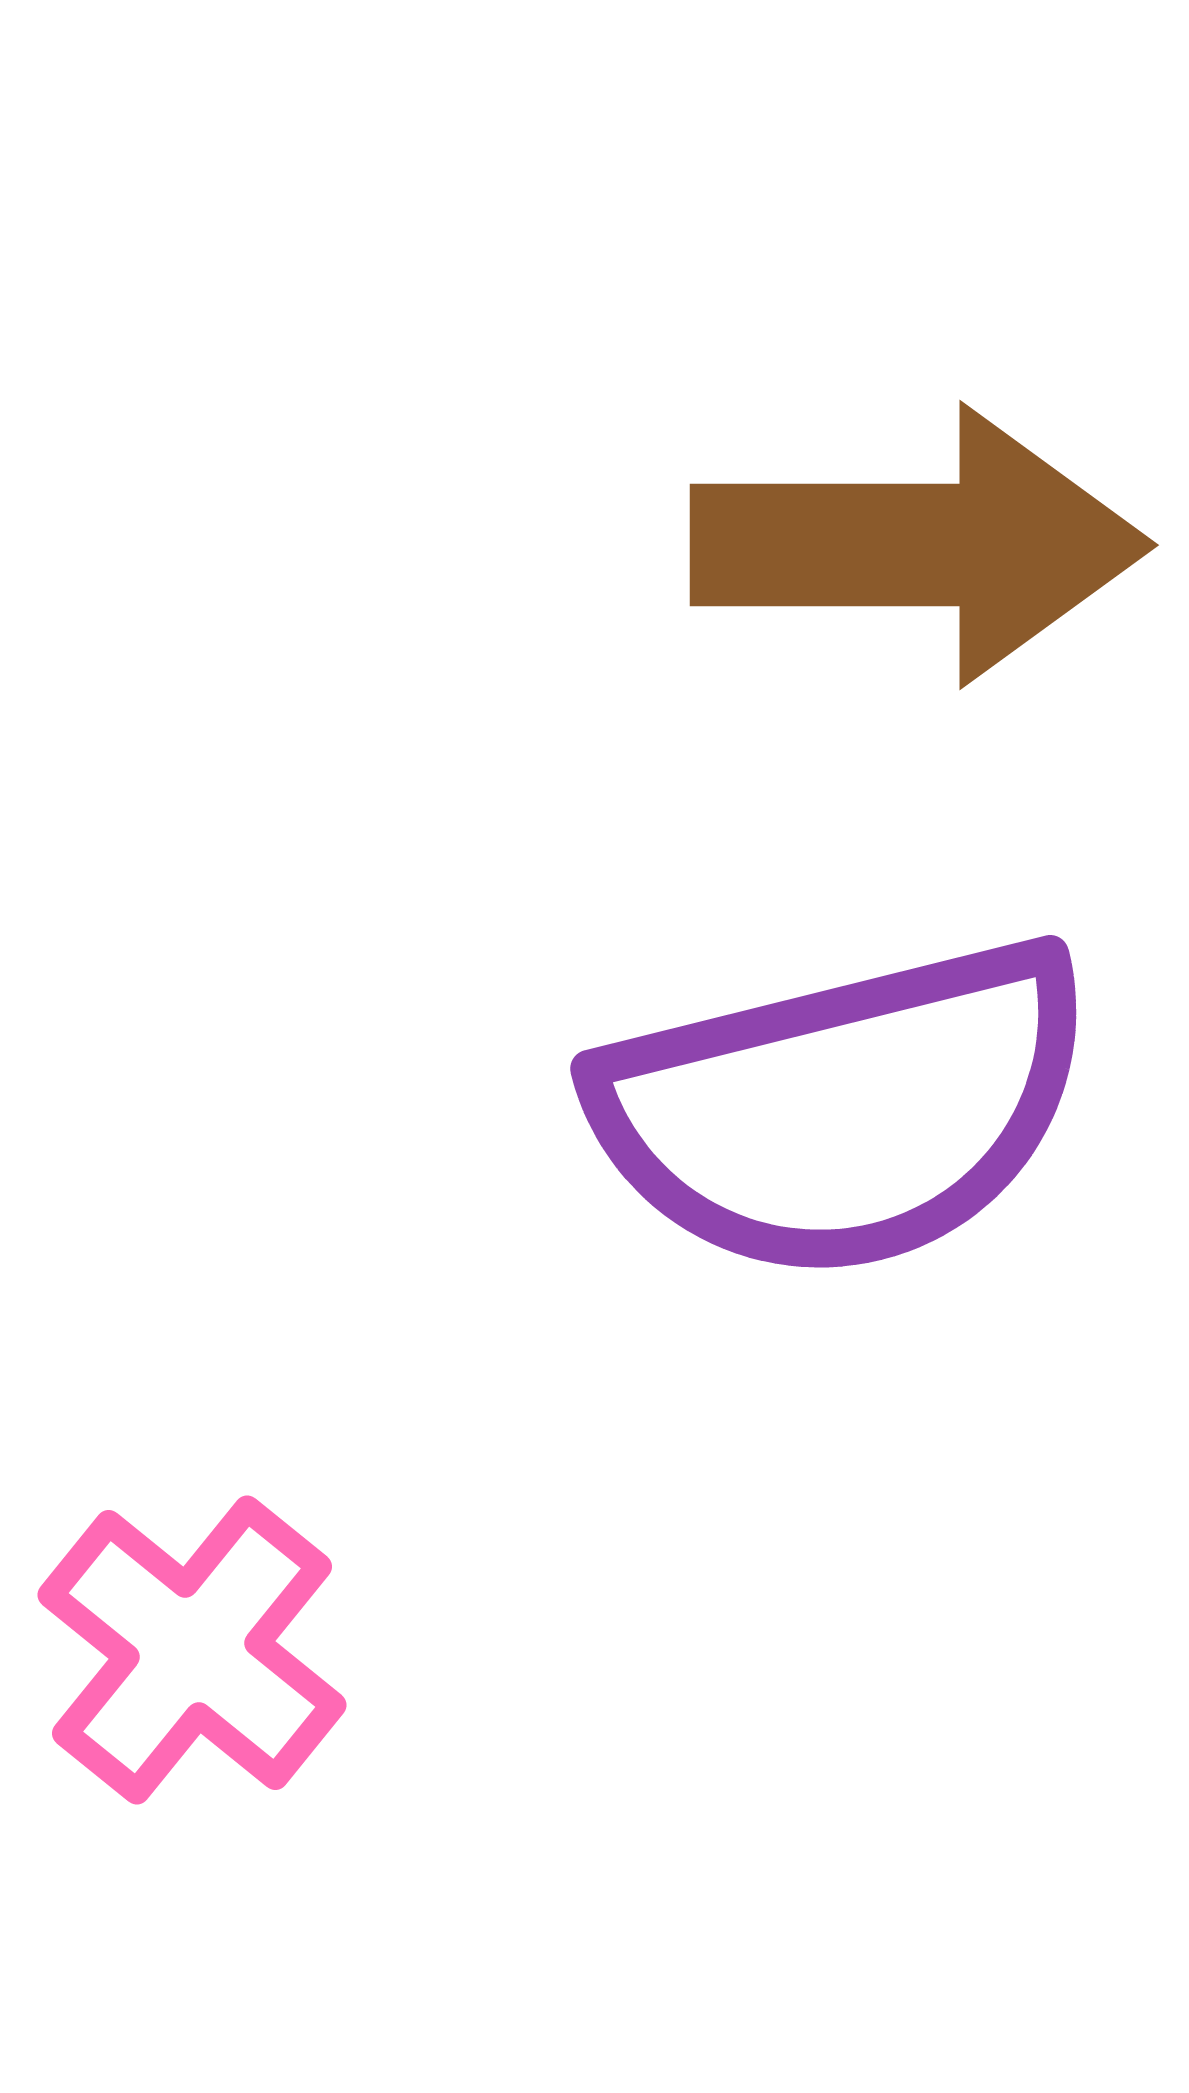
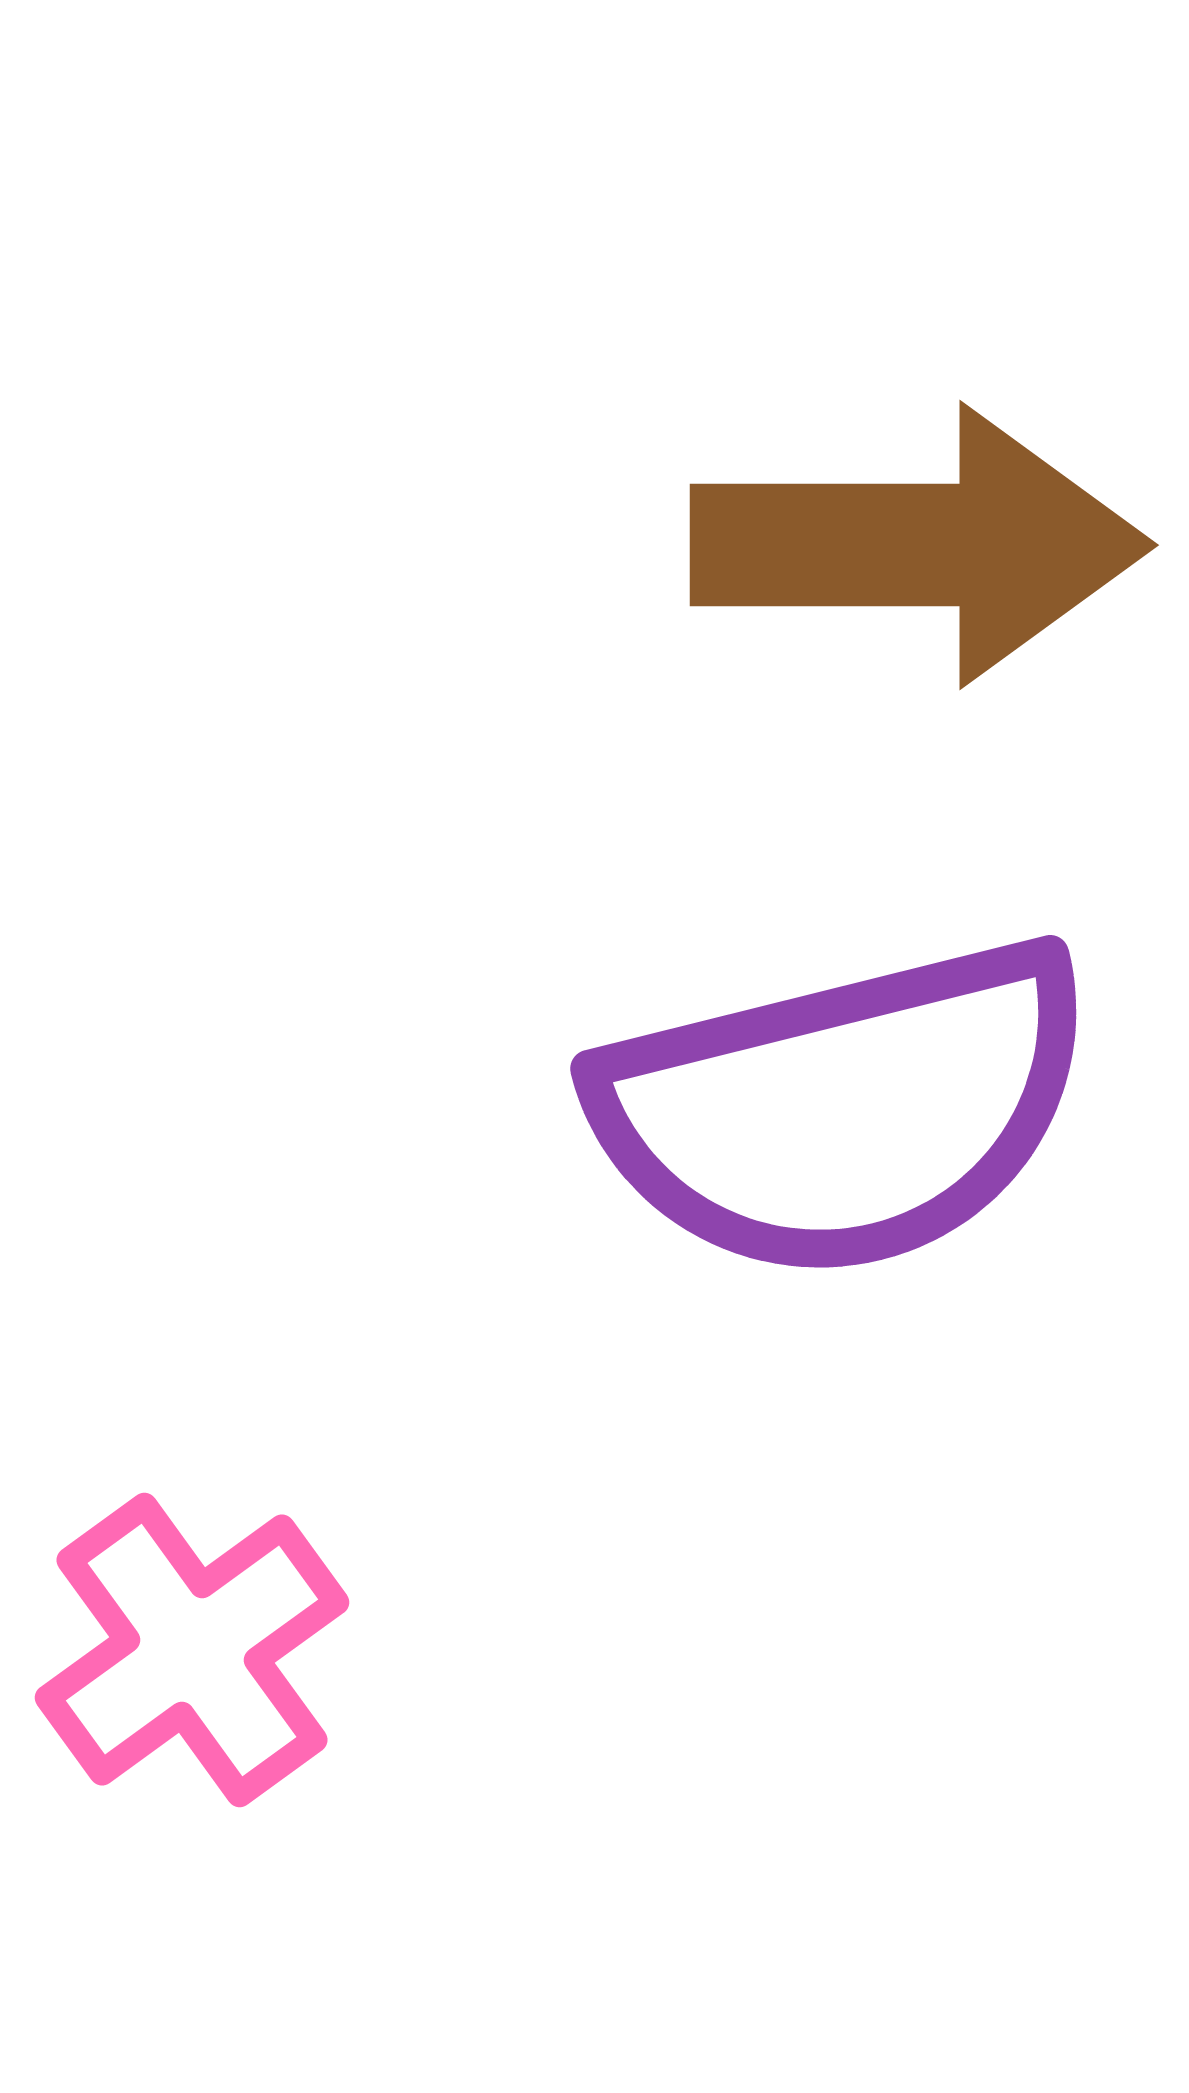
pink cross: rotated 15 degrees clockwise
